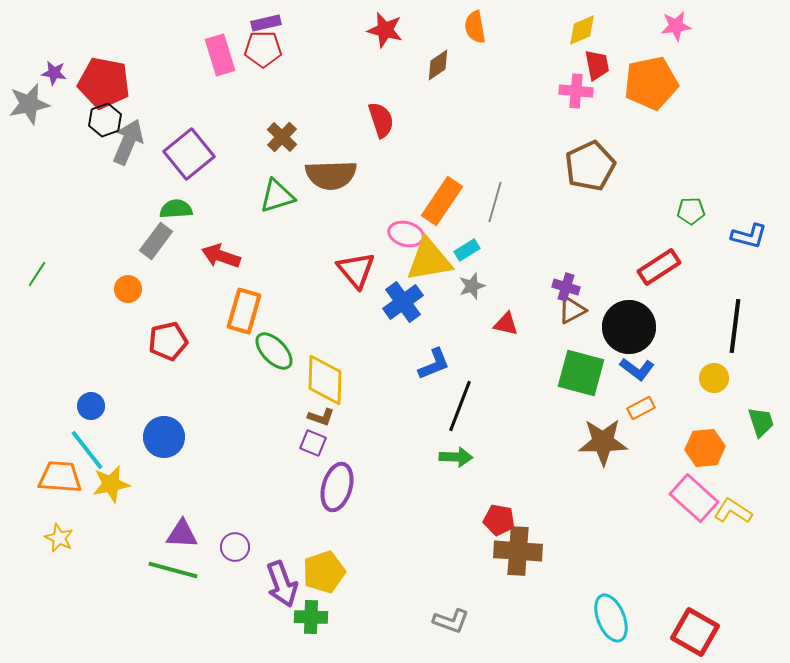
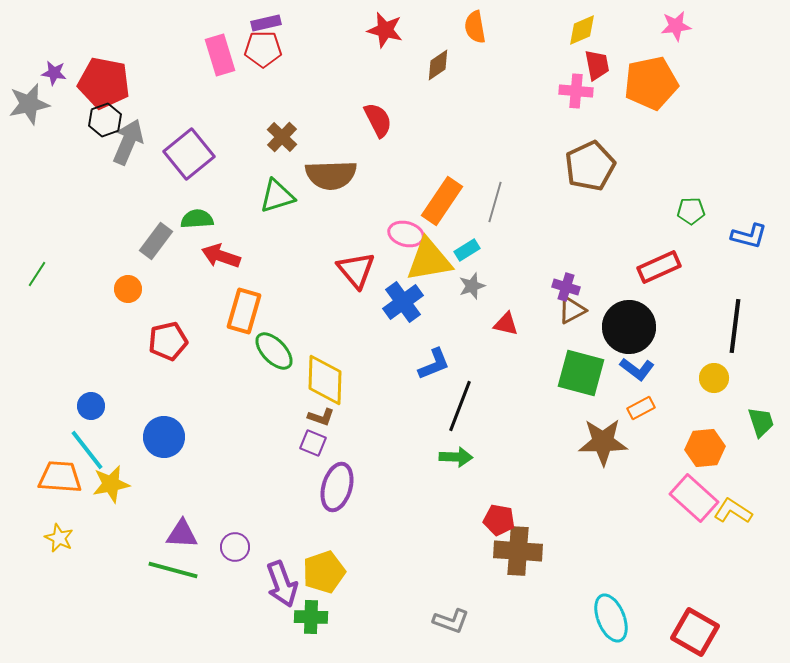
red semicircle at (381, 120): moved 3 px left; rotated 9 degrees counterclockwise
green semicircle at (176, 209): moved 21 px right, 10 px down
red rectangle at (659, 267): rotated 9 degrees clockwise
